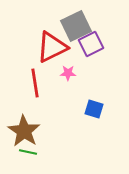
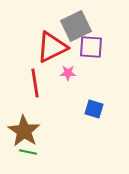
purple square: moved 3 px down; rotated 30 degrees clockwise
